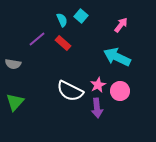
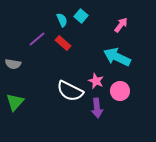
pink star: moved 2 px left, 4 px up; rotated 21 degrees counterclockwise
